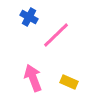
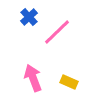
blue cross: rotated 18 degrees clockwise
pink line: moved 1 px right, 3 px up
